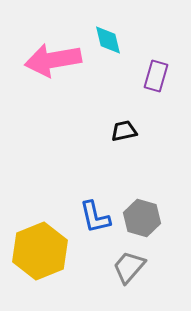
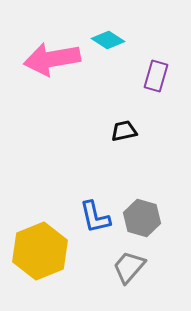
cyan diamond: rotated 44 degrees counterclockwise
pink arrow: moved 1 px left, 1 px up
